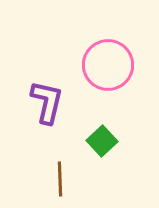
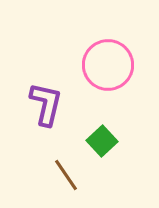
purple L-shape: moved 1 px left, 2 px down
brown line: moved 6 px right, 4 px up; rotated 32 degrees counterclockwise
